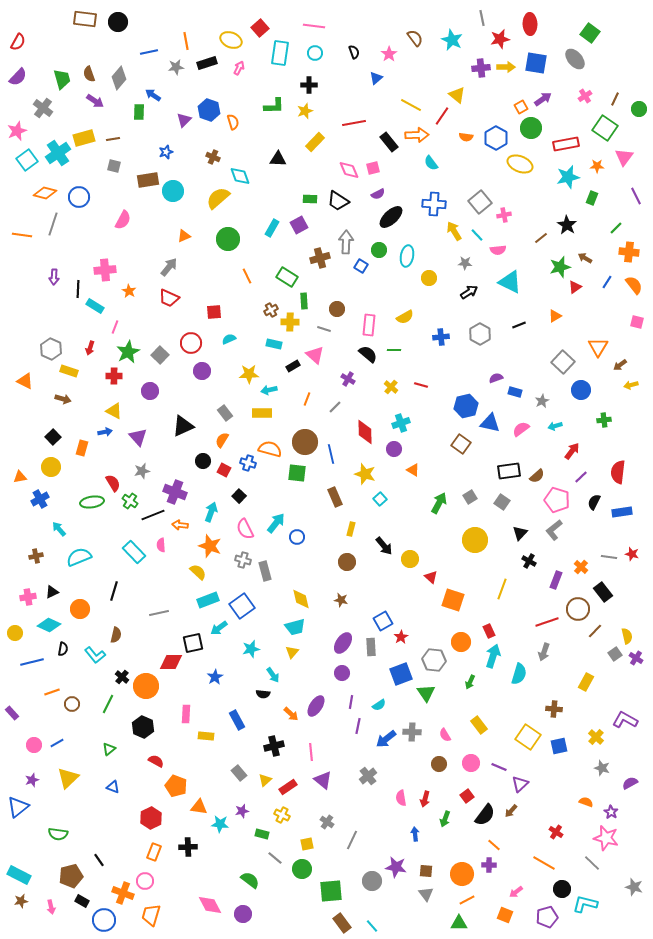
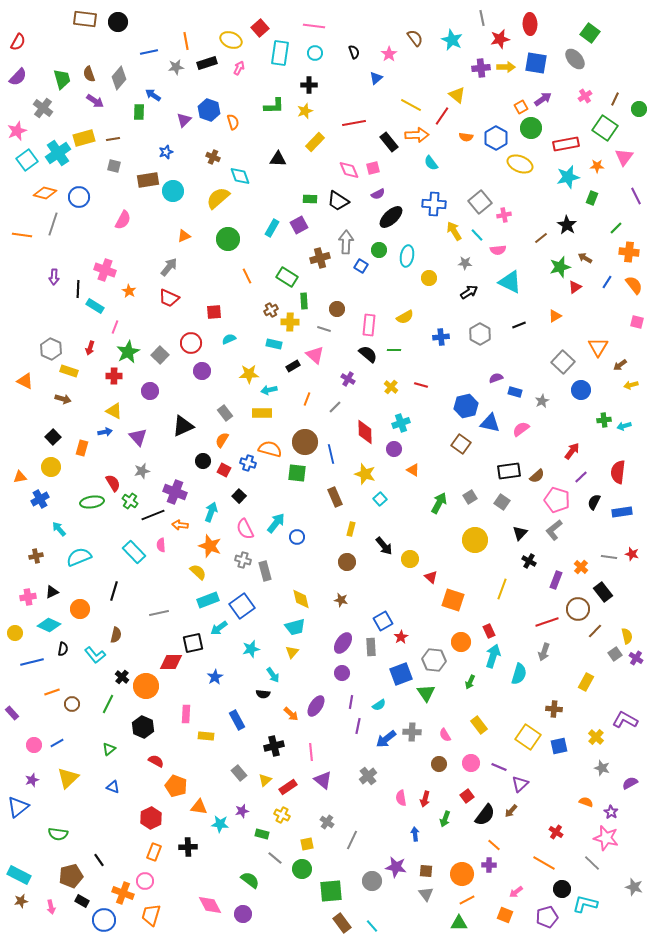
pink cross at (105, 270): rotated 25 degrees clockwise
cyan arrow at (555, 426): moved 69 px right
